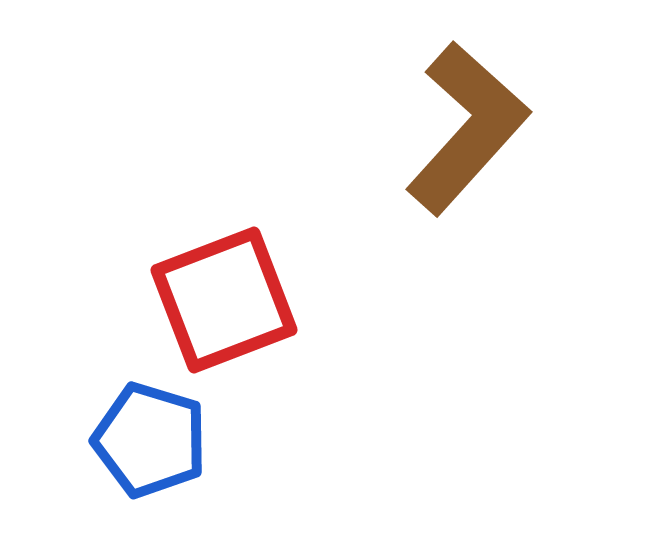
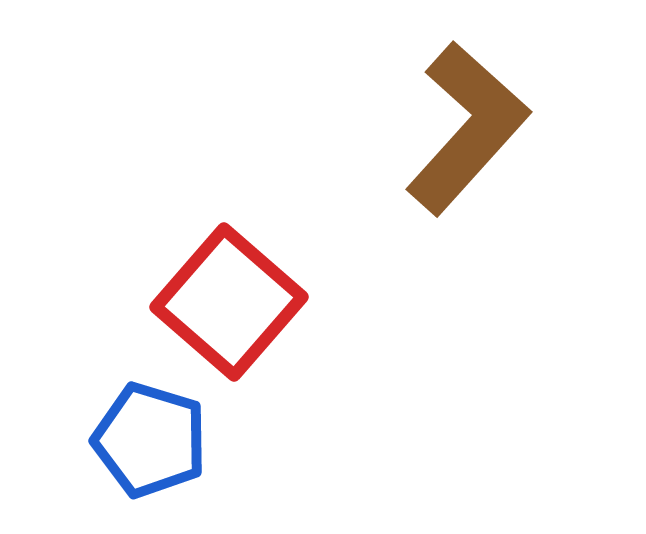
red square: moved 5 px right, 2 px down; rotated 28 degrees counterclockwise
